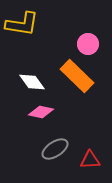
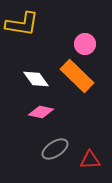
pink circle: moved 3 px left
white diamond: moved 4 px right, 3 px up
